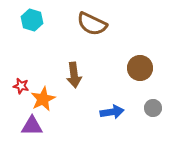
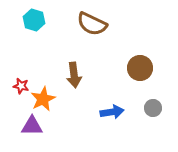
cyan hexagon: moved 2 px right
